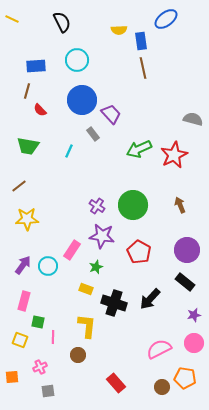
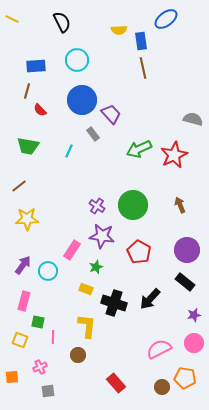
cyan circle at (48, 266): moved 5 px down
